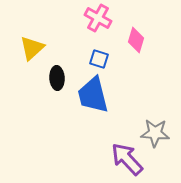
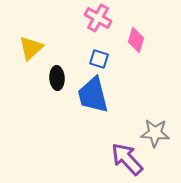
yellow triangle: moved 1 px left
